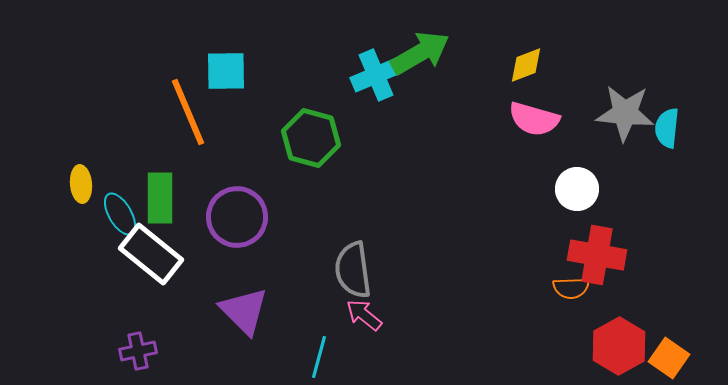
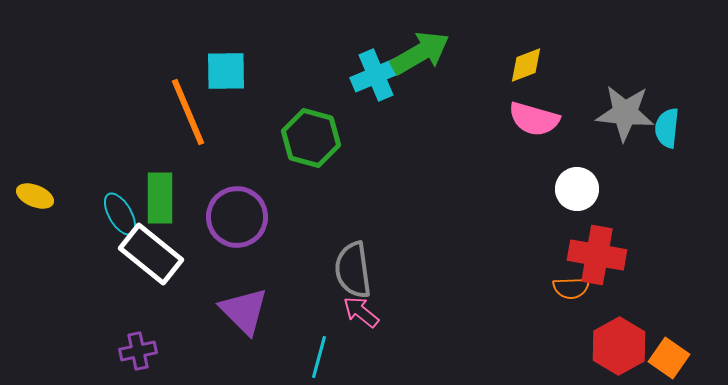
yellow ellipse: moved 46 px left, 12 px down; rotated 63 degrees counterclockwise
pink arrow: moved 3 px left, 3 px up
